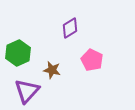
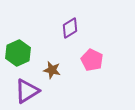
purple triangle: rotated 16 degrees clockwise
